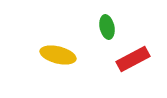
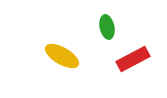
yellow ellipse: moved 4 px right, 1 px down; rotated 16 degrees clockwise
